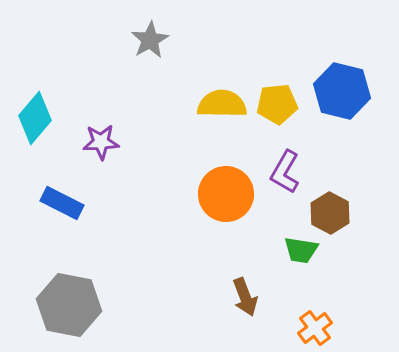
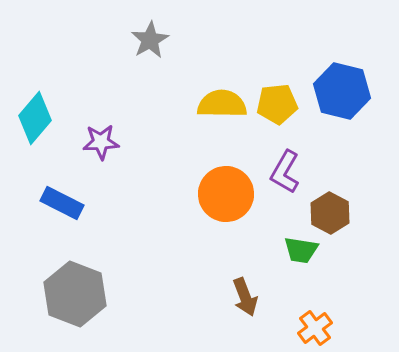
gray hexagon: moved 6 px right, 11 px up; rotated 10 degrees clockwise
